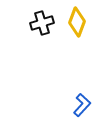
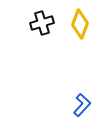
yellow diamond: moved 3 px right, 2 px down
